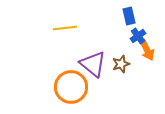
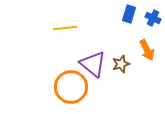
blue rectangle: moved 2 px up; rotated 30 degrees clockwise
blue cross: moved 15 px right, 18 px up; rotated 28 degrees counterclockwise
